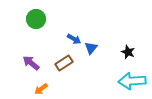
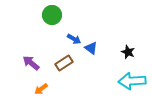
green circle: moved 16 px right, 4 px up
blue triangle: rotated 32 degrees counterclockwise
